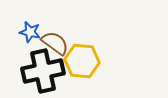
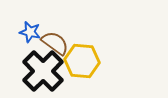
black cross: rotated 33 degrees counterclockwise
